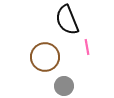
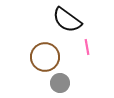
black semicircle: rotated 32 degrees counterclockwise
gray circle: moved 4 px left, 3 px up
